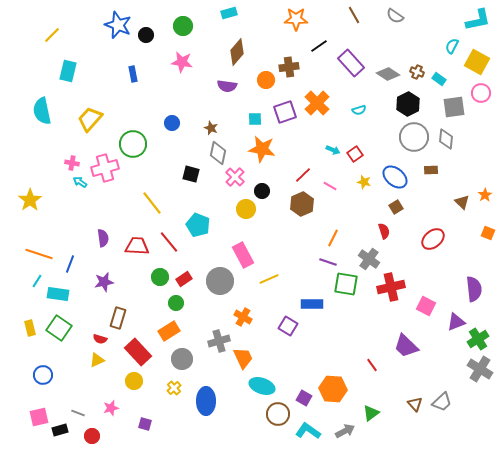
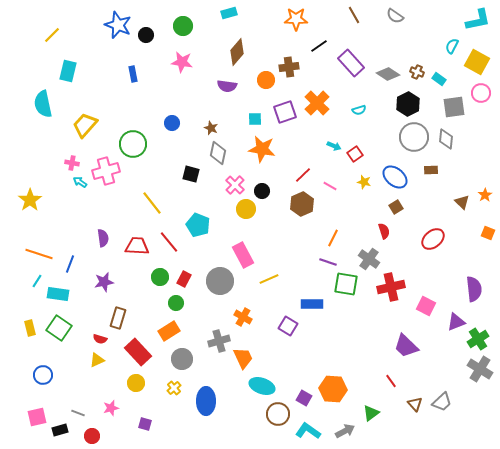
cyan semicircle at (42, 111): moved 1 px right, 7 px up
yellow trapezoid at (90, 119): moved 5 px left, 6 px down
cyan arrow at (333, 150): moved 1 px right, 4 px up
pink cross at (105, 168): moved 1 px right, 3 px down
pink cross at (235, 177): moved 8 px down
red rectangle at (184, 279): rotated 28 degrees counterclockwise
red line at (372, 365): moved 19 px right, 16 px down
yellow circle at (134, 381): moved 2 px right, 2 px down
pink square at (39, 417): moved 2 px left
